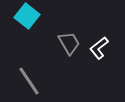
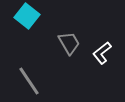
white L-shape: moved 3 px right, 5 px down
